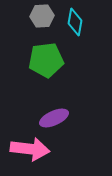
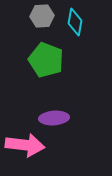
green pentagon: rotated 28 degrees clockwise
purple ellipse: rotated 20 degrees clockwise
pink arrow: moved 5 px left, 4 px up
